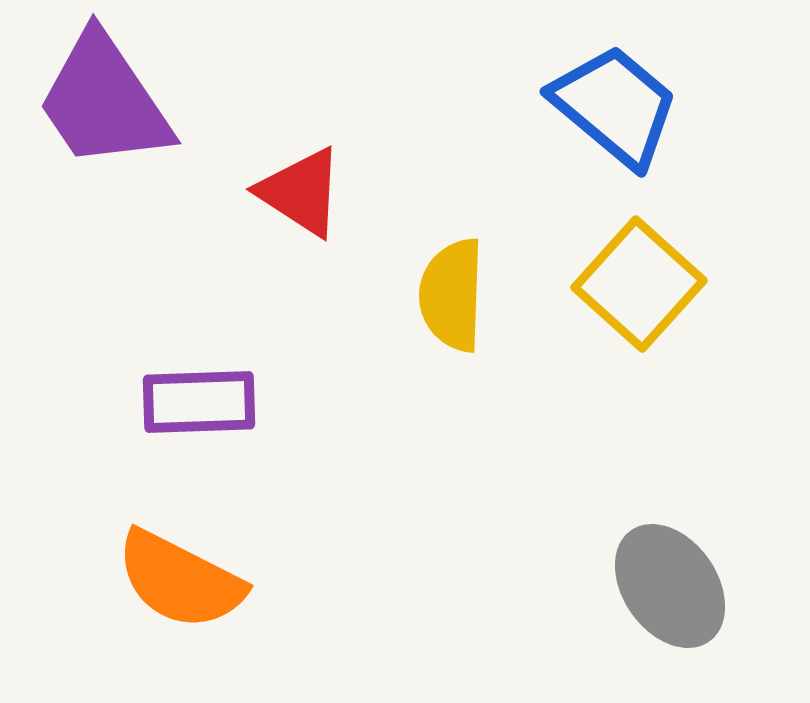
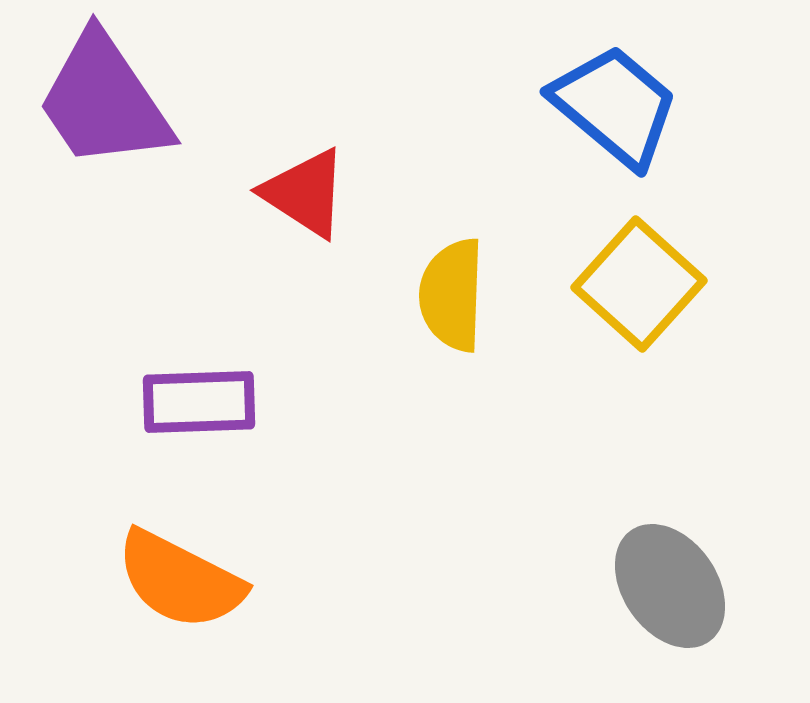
red triangle: moved 4 px right, 1 px down
